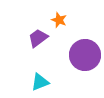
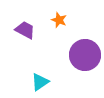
purple trapezoid: moved 13 px left, 8 px up; rotated 65 degrees clockwise
cyan triangle: rotated 12 degrees counterclockwise
